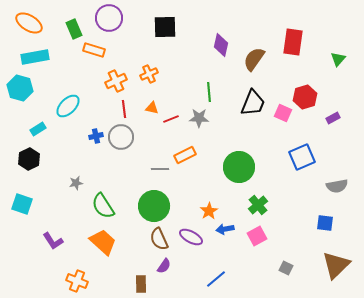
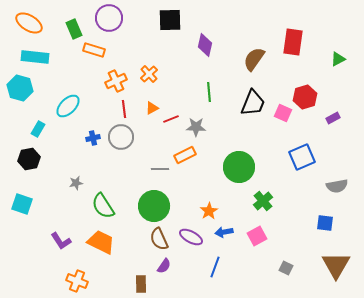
black square at (165, 27): moved 5 px right, 7 px up
purple diamond at (221, 45): moved 16 px left
cyan rectangle at (35, 57): rotated 16 degrees clockwise
green triangle at (338, 59): rotated 21 degrees clockwise
orange cross at (149, 74): rotated 18 degrees counterclockwise
orange triangle at (152, 108): rotated 40 degrees counterclockwise
gray star at (199, 118): moved 3 px left, 9 px down
cyan rectangle at (38, 129): rotated 28 degrees counterclockwise
blue cross at (96, 136): moved 3 px left, 2 px down
black hexagon at (29, 159): rotated 15 degrees clockwise
green cross at (258, 205): moved 5 px right, 4 px up
blue arrow at (225, 229): moved 1 px left, 3 px down
purple L-shape at (53, 241): moved 8 px right
orange trapezoid at (103, 242): moved 2 px left; rotated 16 degrees counterclockwise
brown triangle at (336, 265): rotated 16 degrees counterclockwise
blue line at (216, 279): moved 1 px left, 12 px up; rotated 30 degrees counterclockwise
